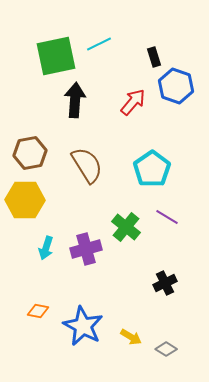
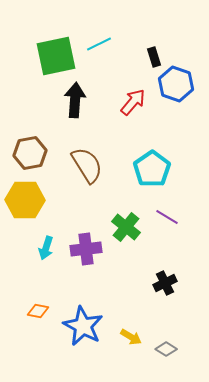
blue hexagon: moved 2 px up
purple cross: rotated 8 degrees clockwise
